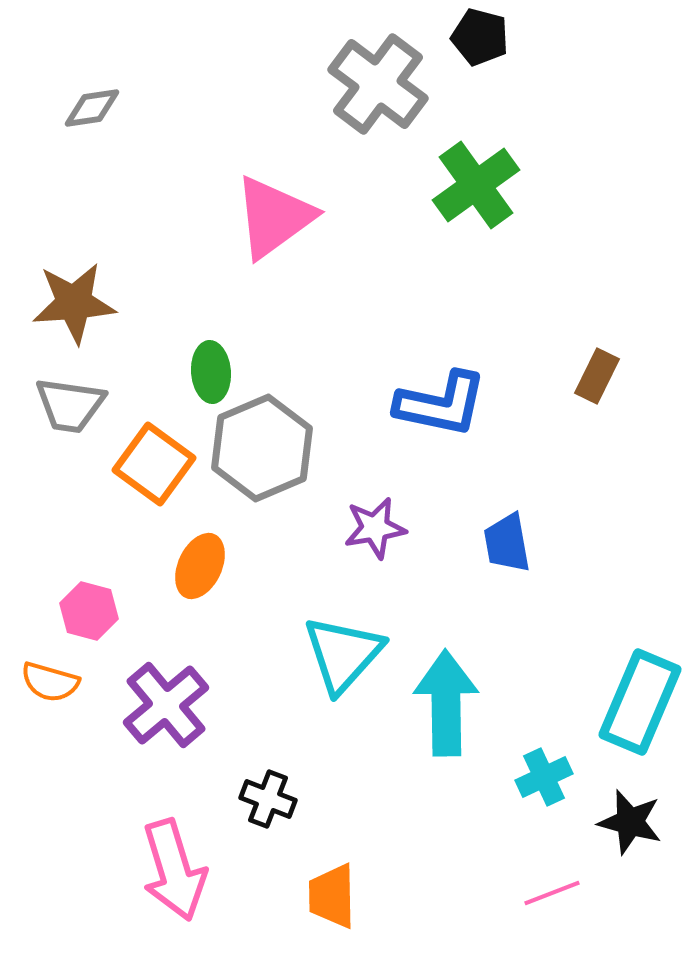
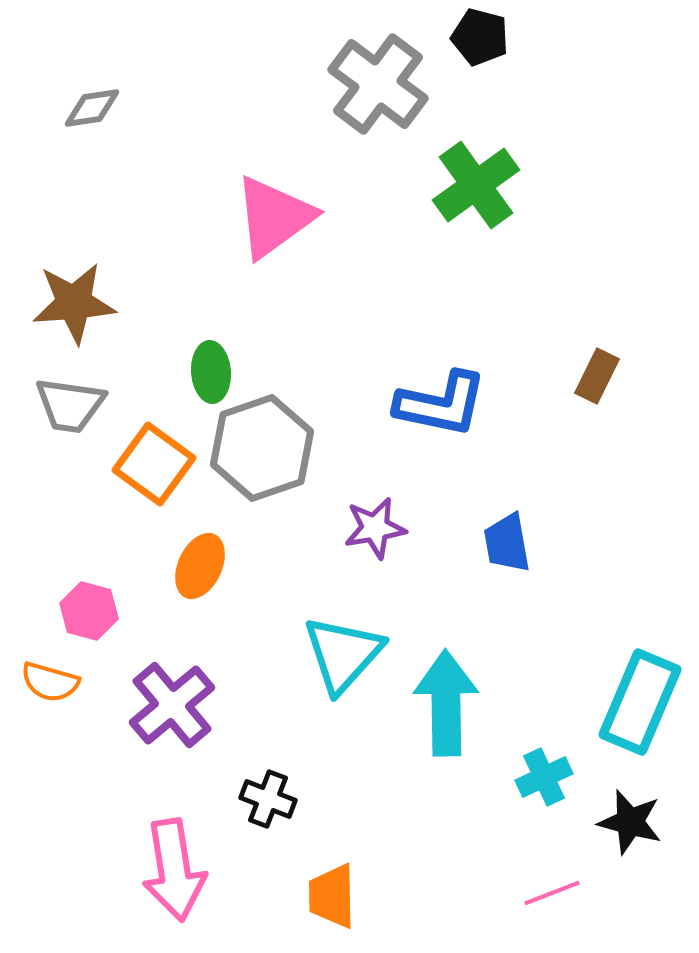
gray hexagon: rotated 4 degrees clockwise
purple cross: moved 6 px right
pink arrow: rotated 8 degrees clockwise
